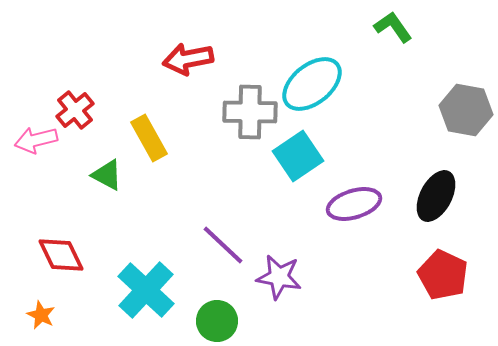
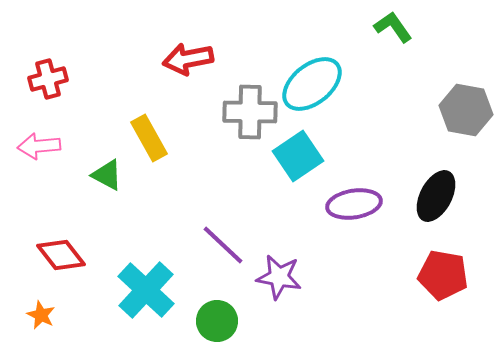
red cross: moved 27 px left, 31 px up; rotated 24 degrees clockwise
pink arrow: moved 3 px right, 6 px down; rotated 9 degrees clockwise
purple ellipse: rotated 8 degrees clockwise
red diamond: rotated 12 degrees counterclockwise
red pentagon: rotated 15 degrees counterclockwise
